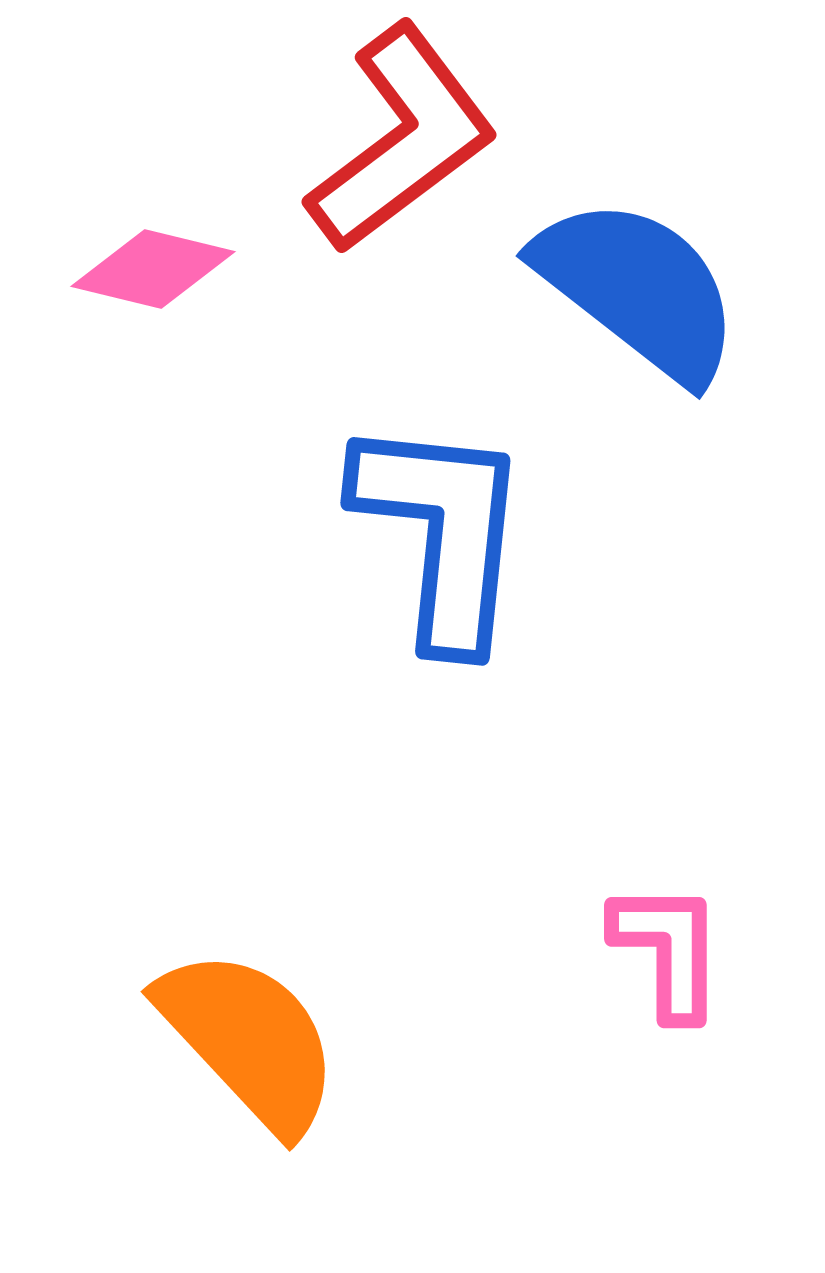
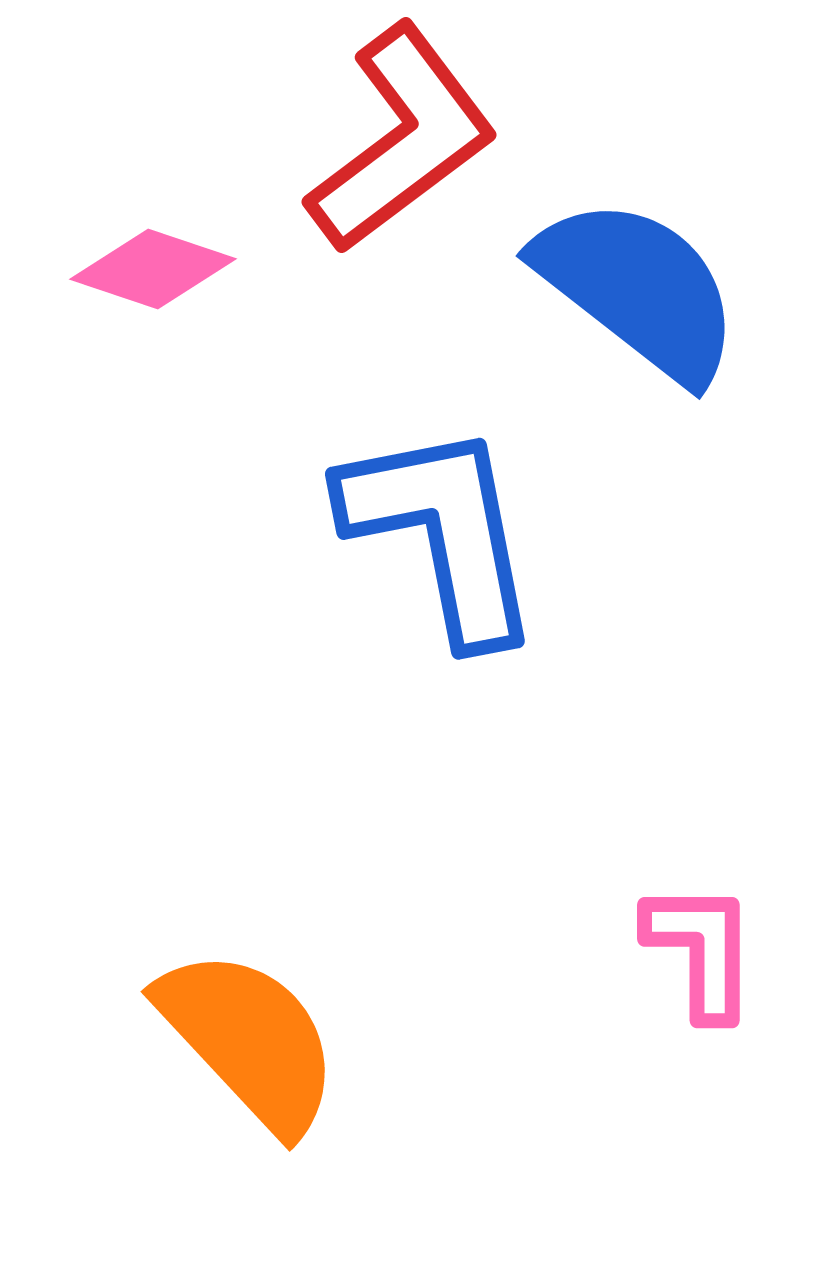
pink diamond: rotated 5 degrees clockwise
blue L-shape: rotated 17 degrees counterclockwise
pink L-shape: moved 33 px right
